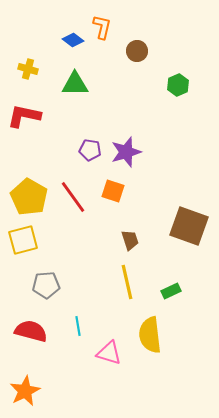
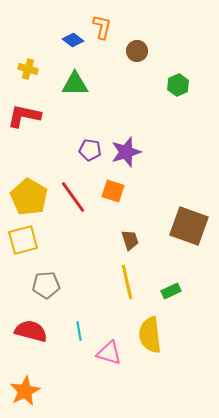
cyan line: moved 1 px right, 5 px down
